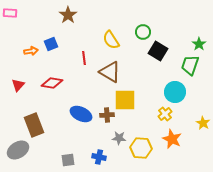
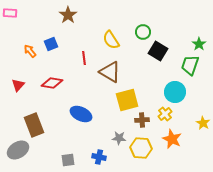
orange arrow: moved 1 px left; rotated 120 degrees counterclockwise
yellow square: moved 2 px right; rotated 15 degrees counterclockwise
brown cross: moved 35 px right, 5 px down
